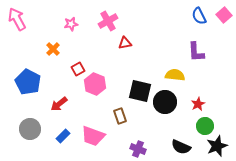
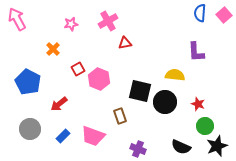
blue semicircle: moved 1 px right, 3 px up; rotated 30 degrees clockwise
pink hexagon: moved 4 px right, 5 px up
red star: rotated 24 degrees counterclockwise
